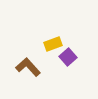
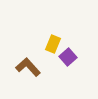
yellow rectangle: rotated 48 degrees counterclockwise
